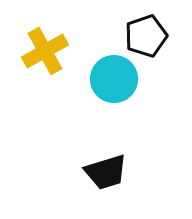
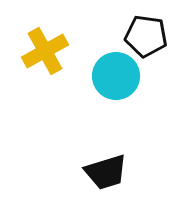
black pentagon: rotated 27 degrees clockwise
cyan circle: moved 2 px right, 3 px up
